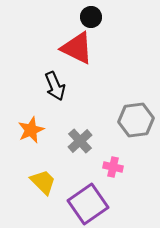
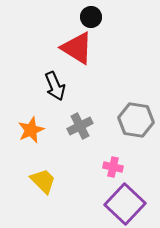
red triangle: rotated 6 degrees clockwise
gray hexagon: rotated 16 degrees clockwise
gray cross: moved 15 px up; rotated 15 degrees clockwise
yellow trapezoid: moved 1 px up
purple square: moved 37 px right; rotated 12 degrees counterclockwise
